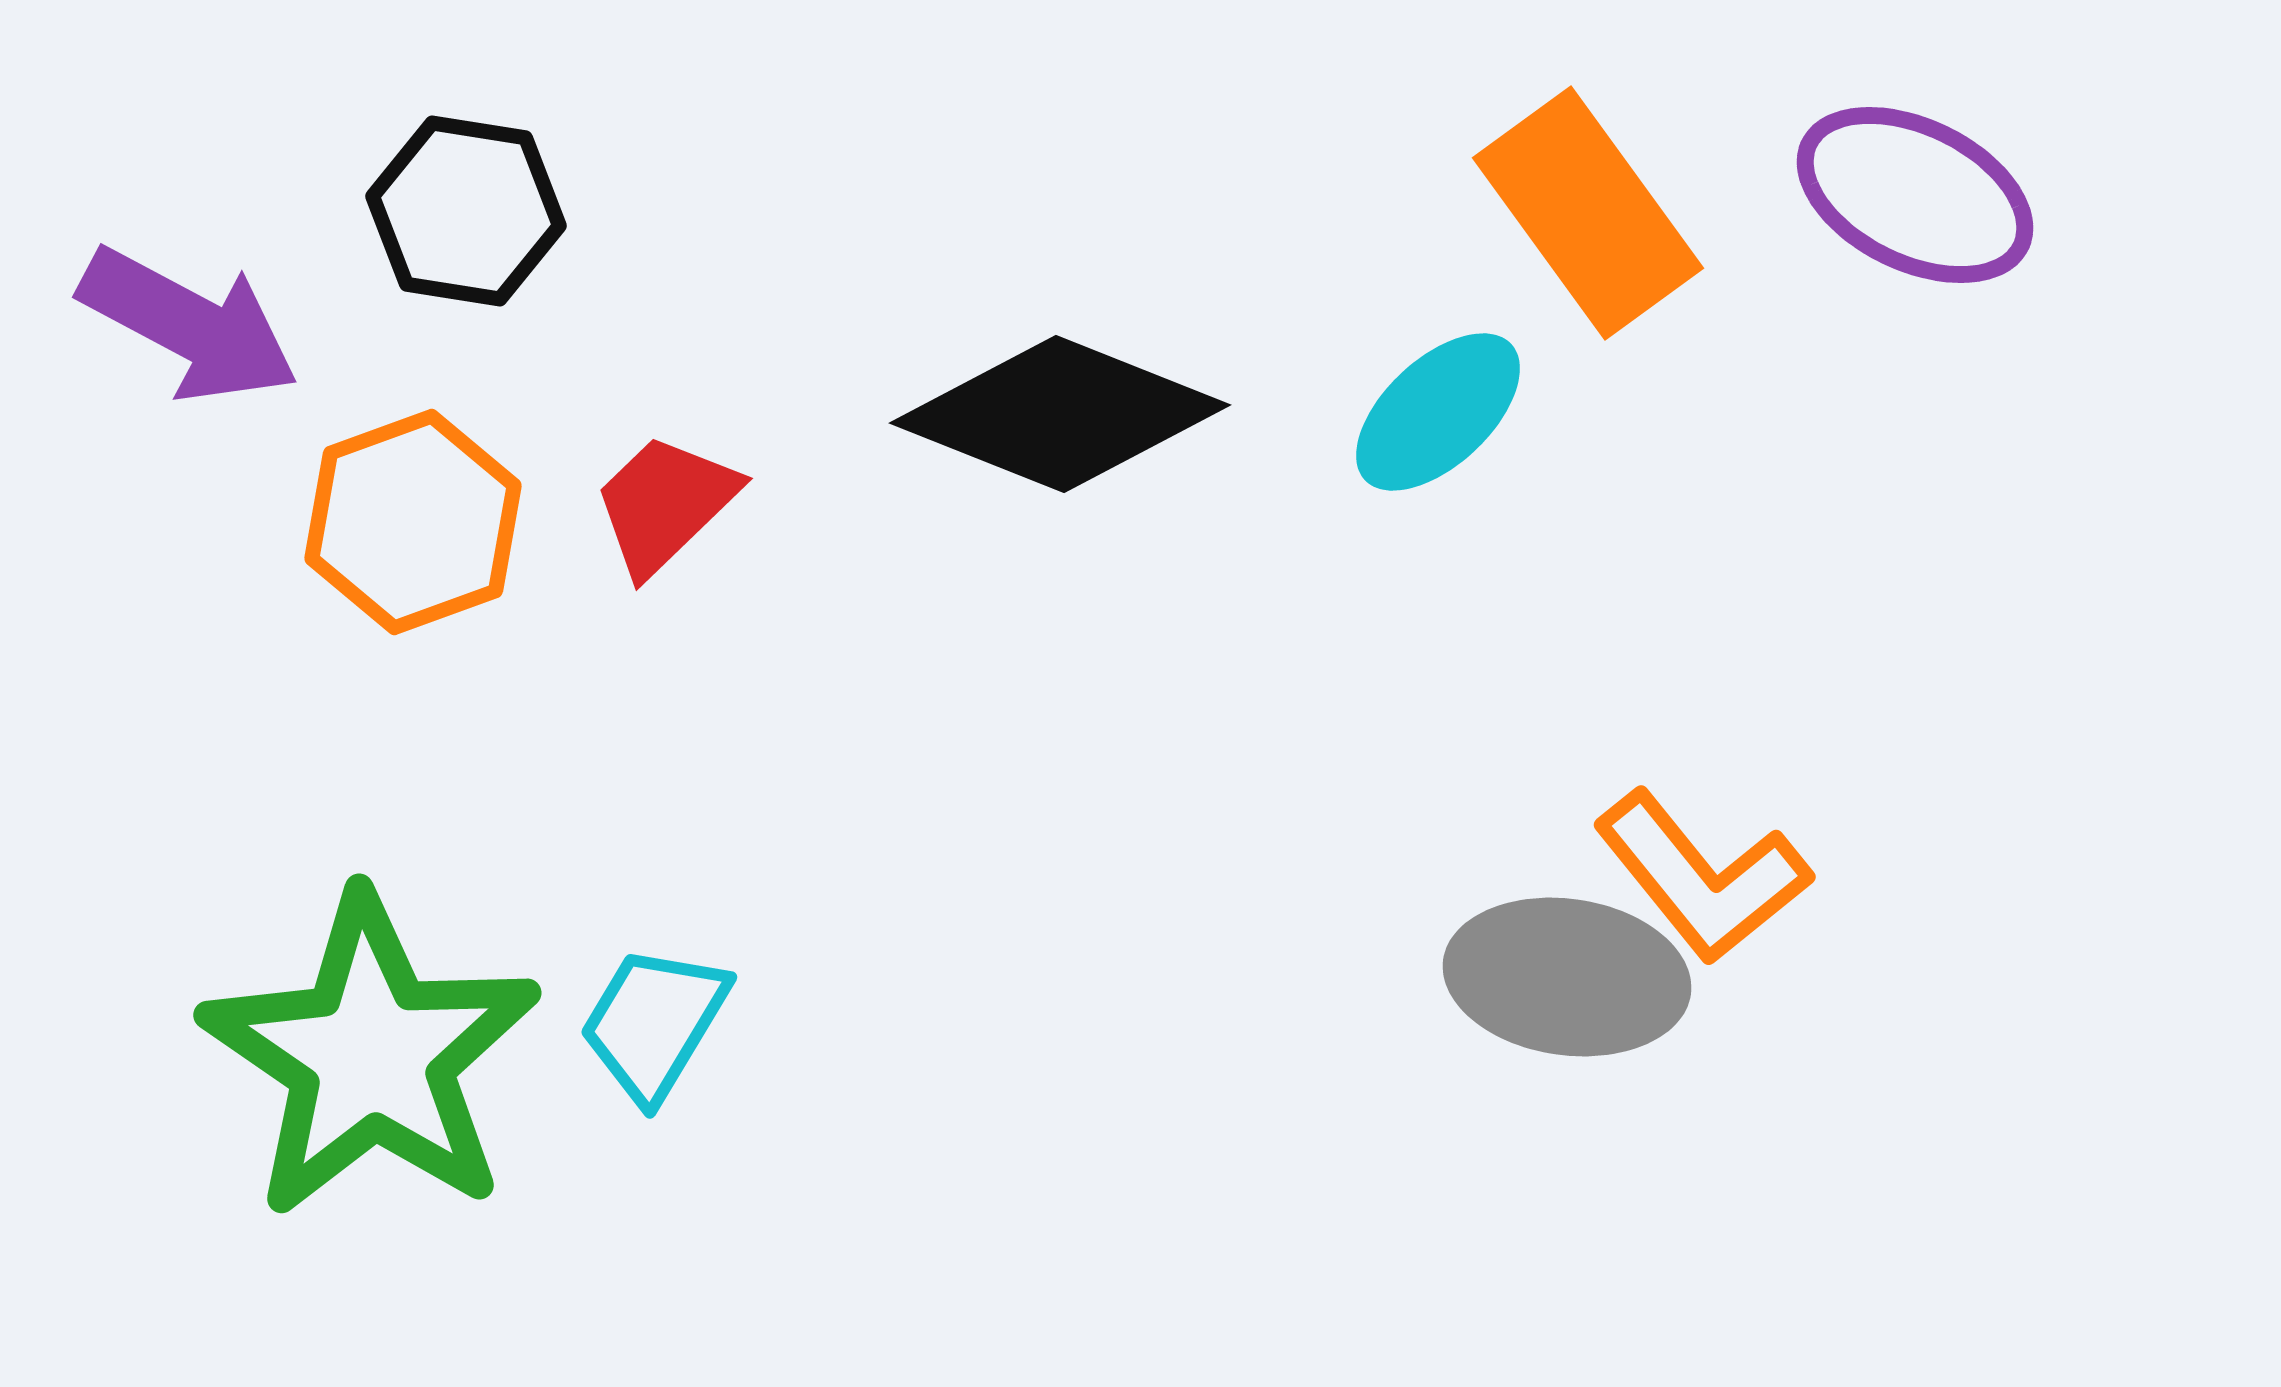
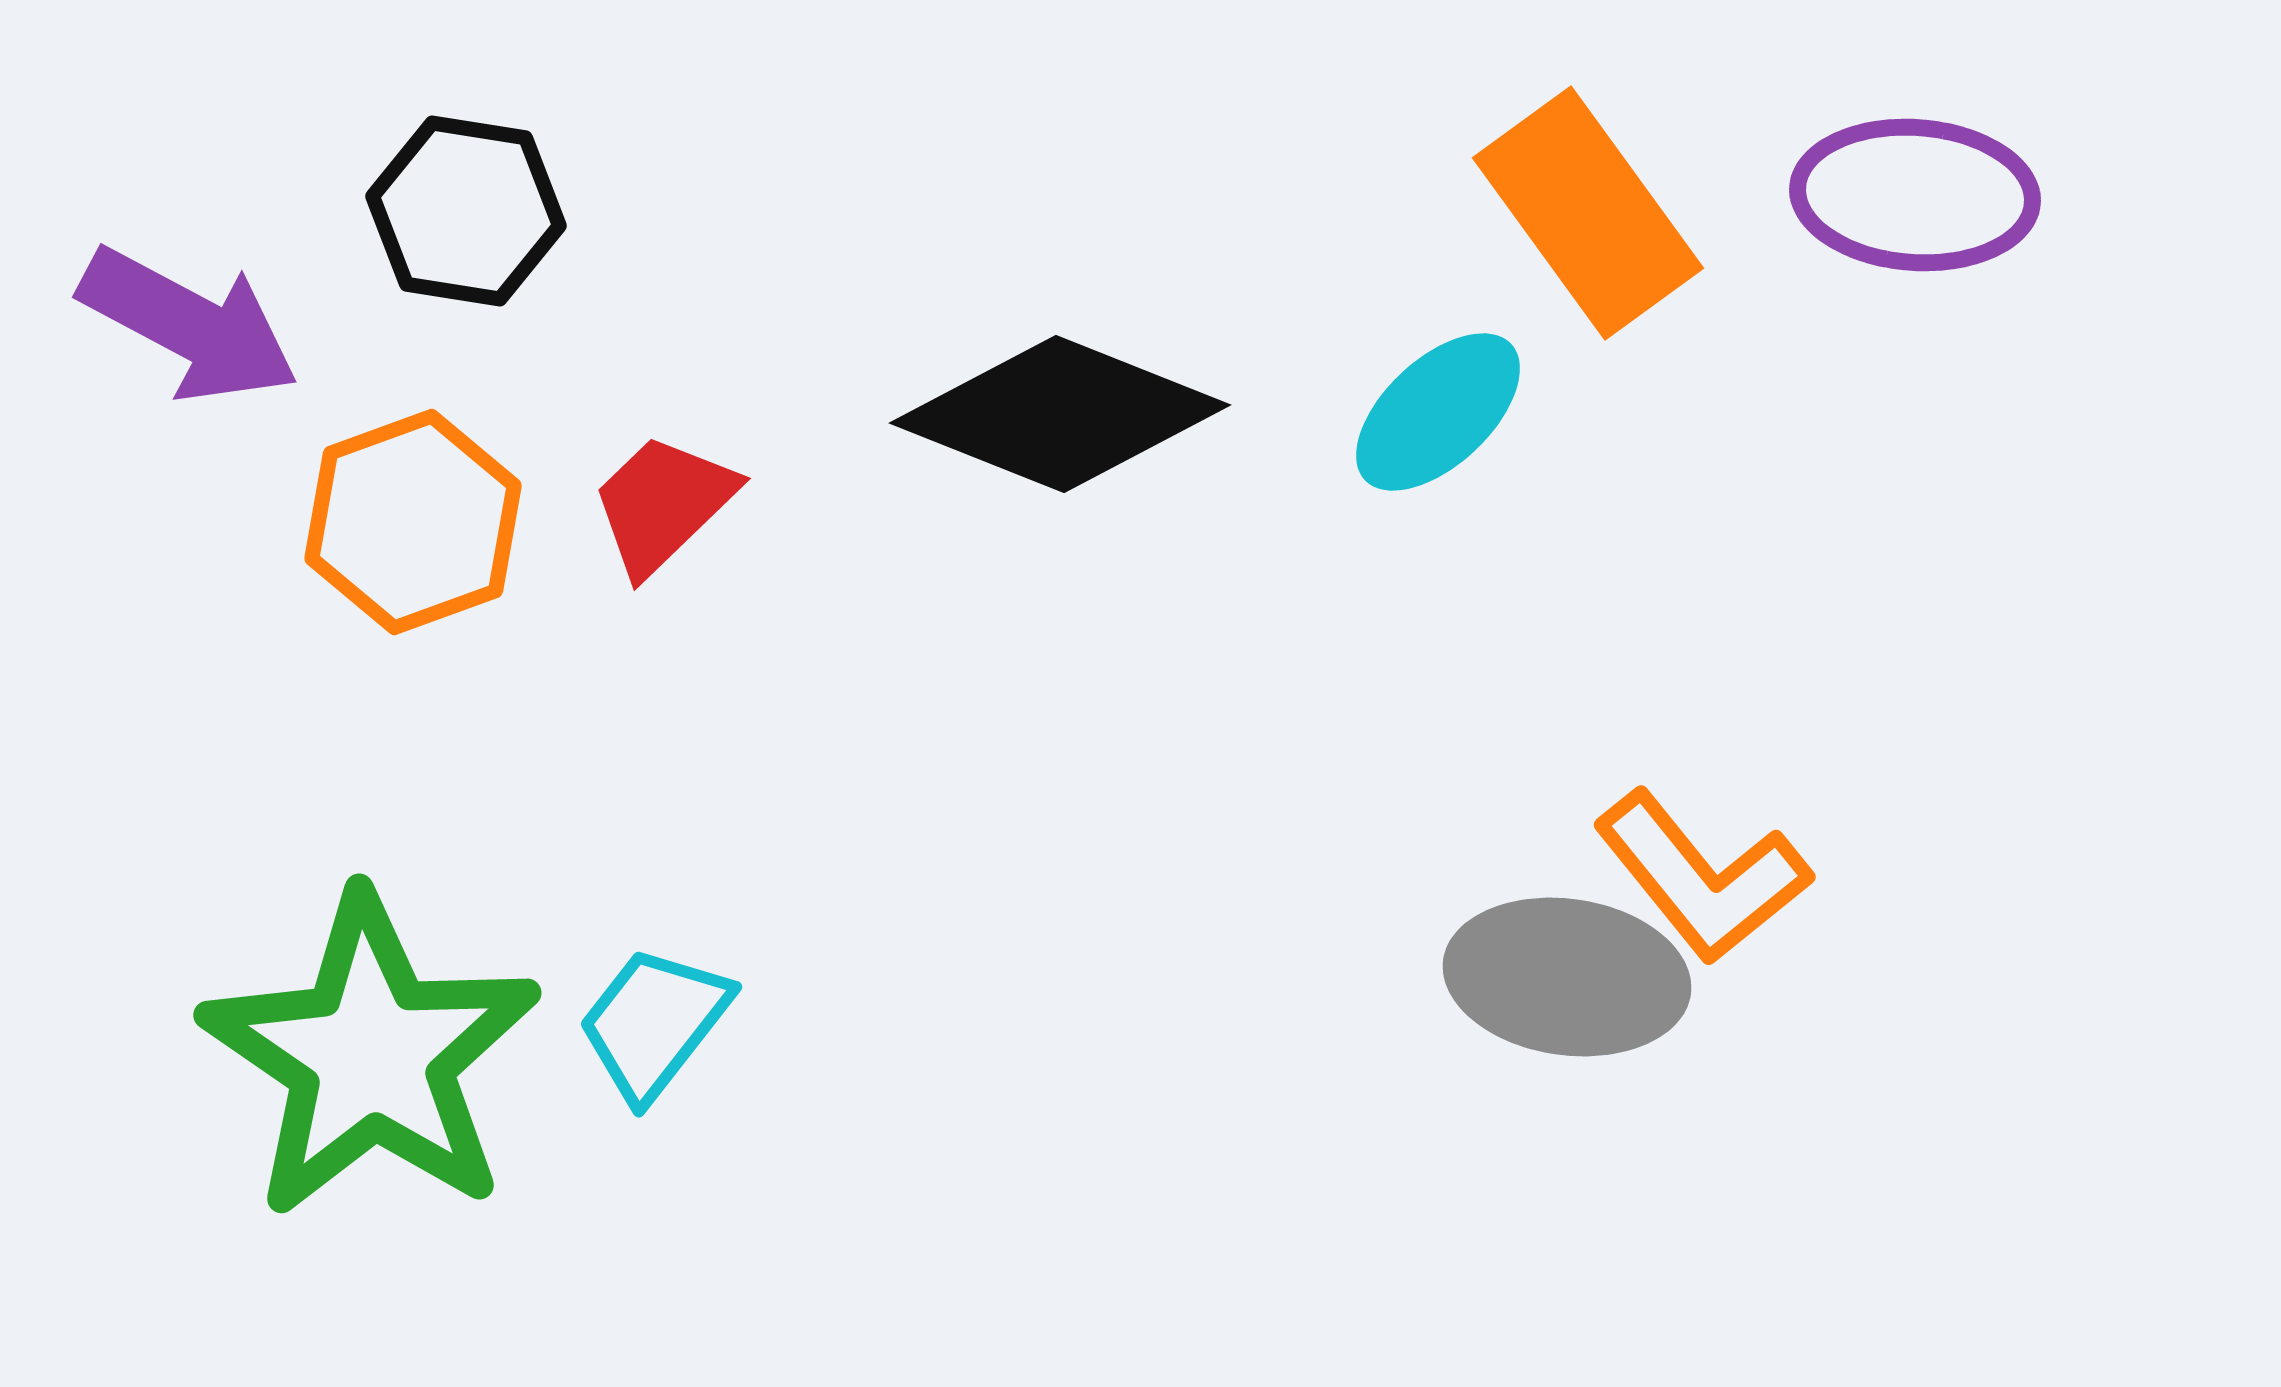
purple ellipse: rotated 22 degrees counterclockwise
red trapezoid: moved 2 px left
cyan trapezoid: rotated 7 degrees clockwise
